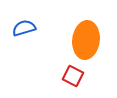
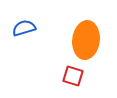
red square: rotated 10 degrees counterclockwise
